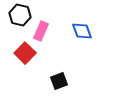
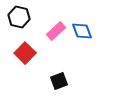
black hexagon: moved 1 px left, 2 px down
pink rectangle: moved 15 px right; rotated 24 degrees clockwise
